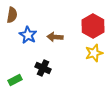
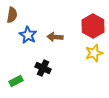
green rectangle: moved 1 px right, 1 px down
